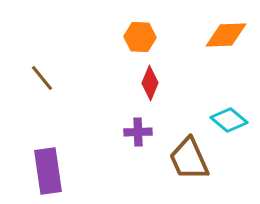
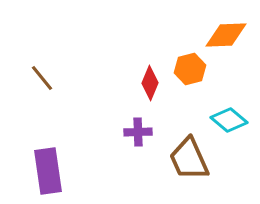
orange hexagon: moved 50 px right, 32 px down; rotated 16 degrees counterclockwise
